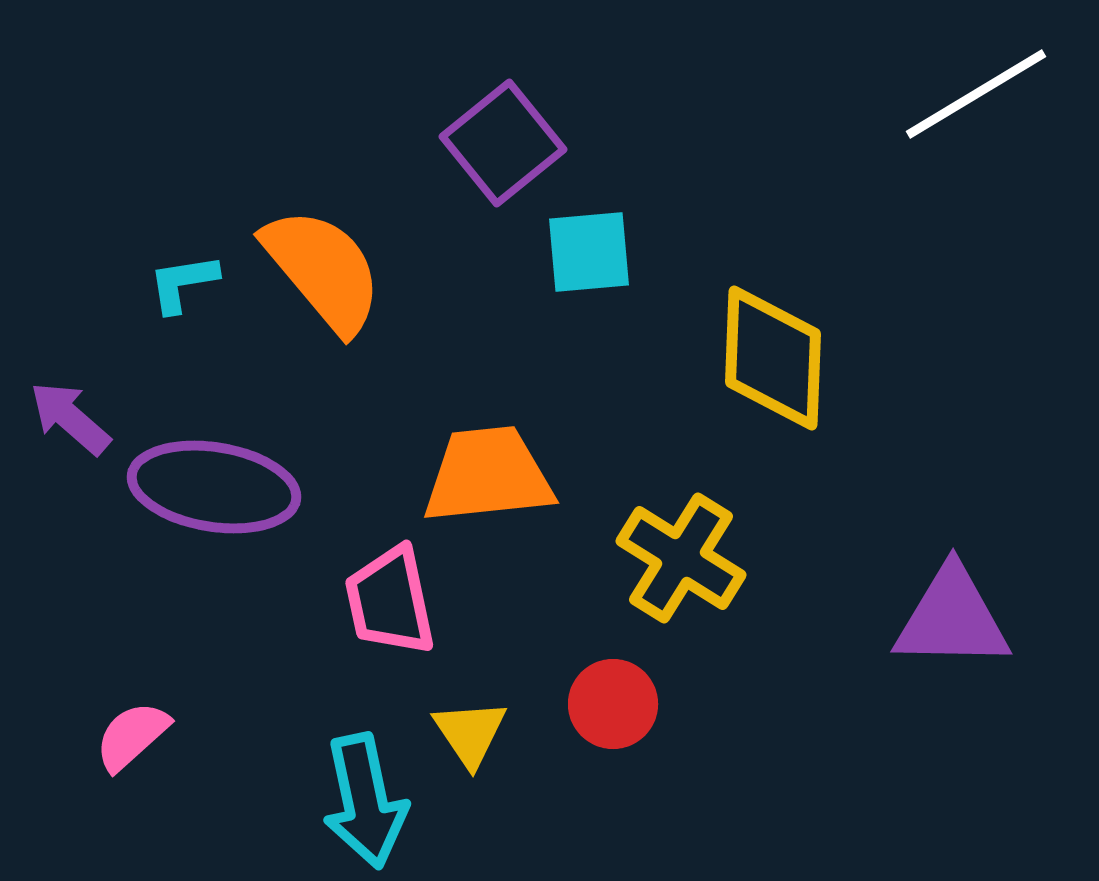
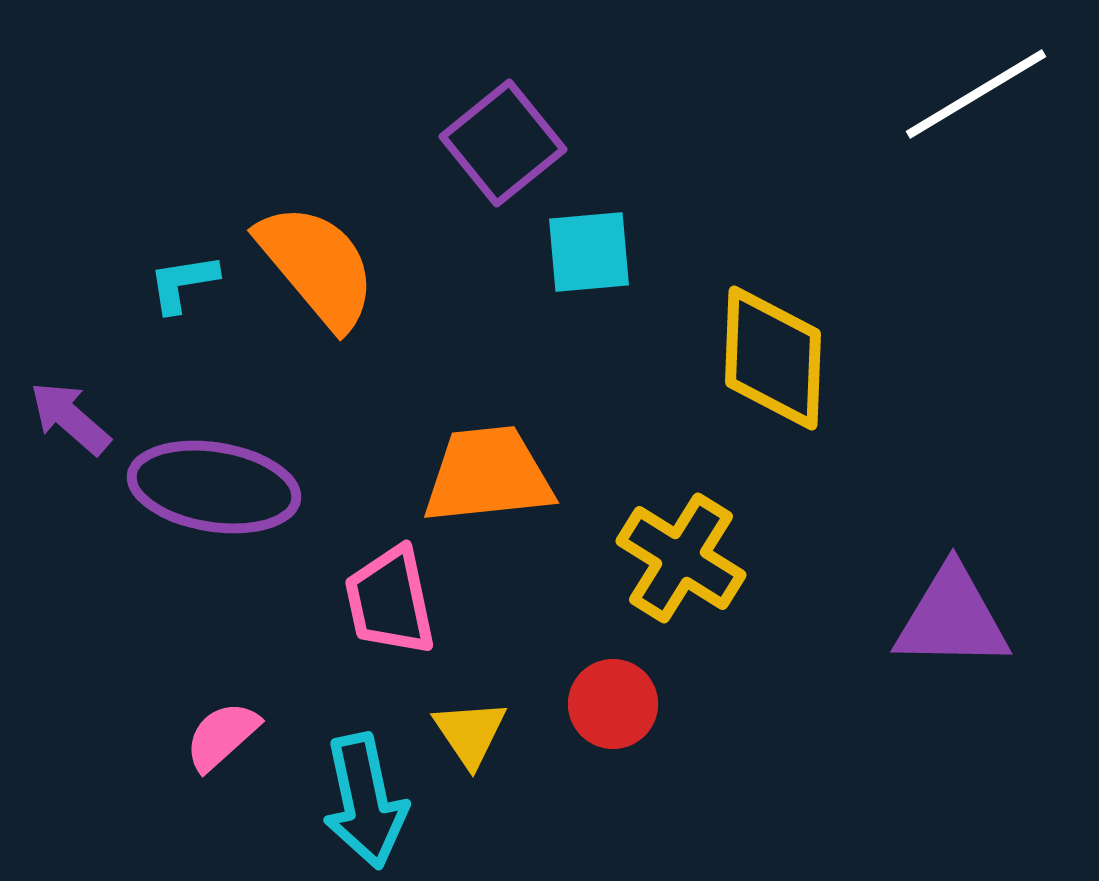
orange semicircle: moved 6 px left, 4 px up
pink semicircle: moved 90 px right
